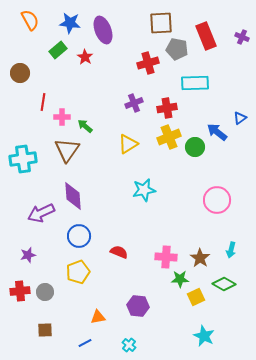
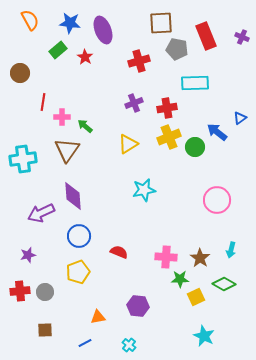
red cross at (148, 63): moved 9 px left, 2 px up
